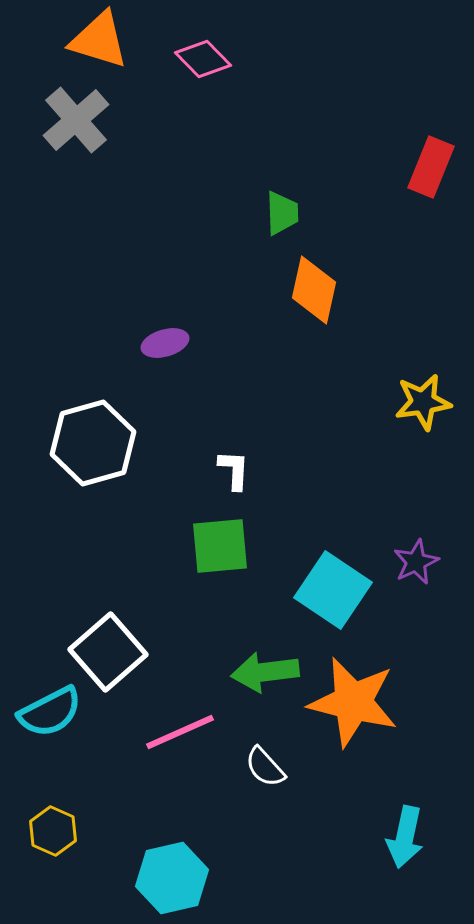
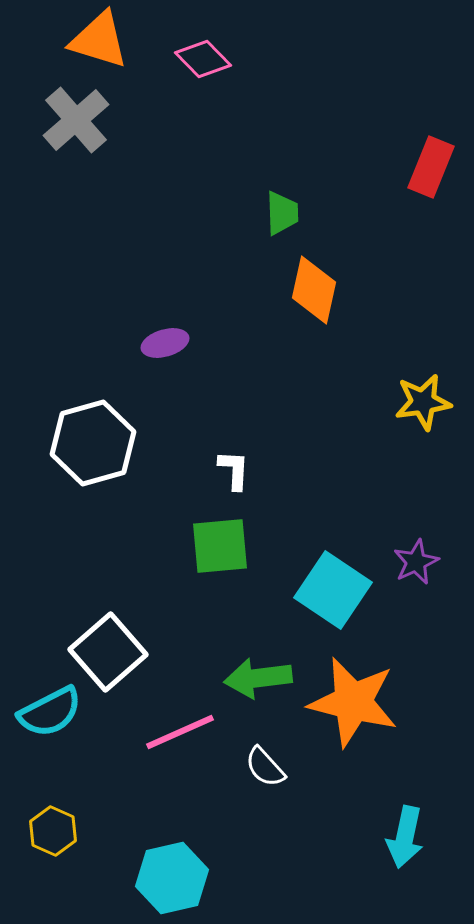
green arrow: moved 7 px left, 6 px down
